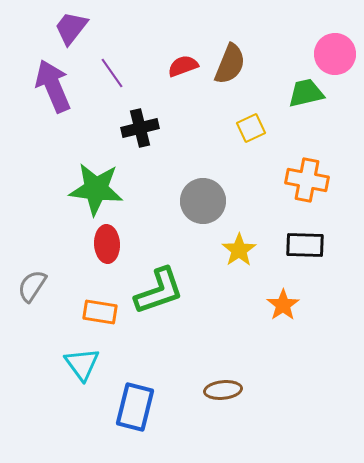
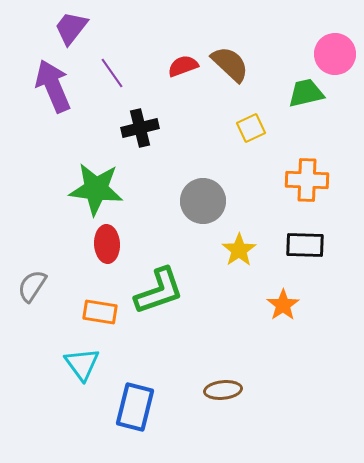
brown semicircle: rotated 69 degrees counterclockwise
orange cross: rotated 9 degrees counterclockwise
